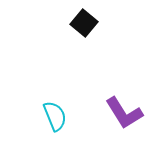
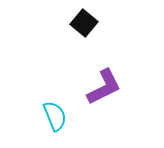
purple L-shape: moved 20 px left, 26 px up; rotated 84 degrees counterclockwise
